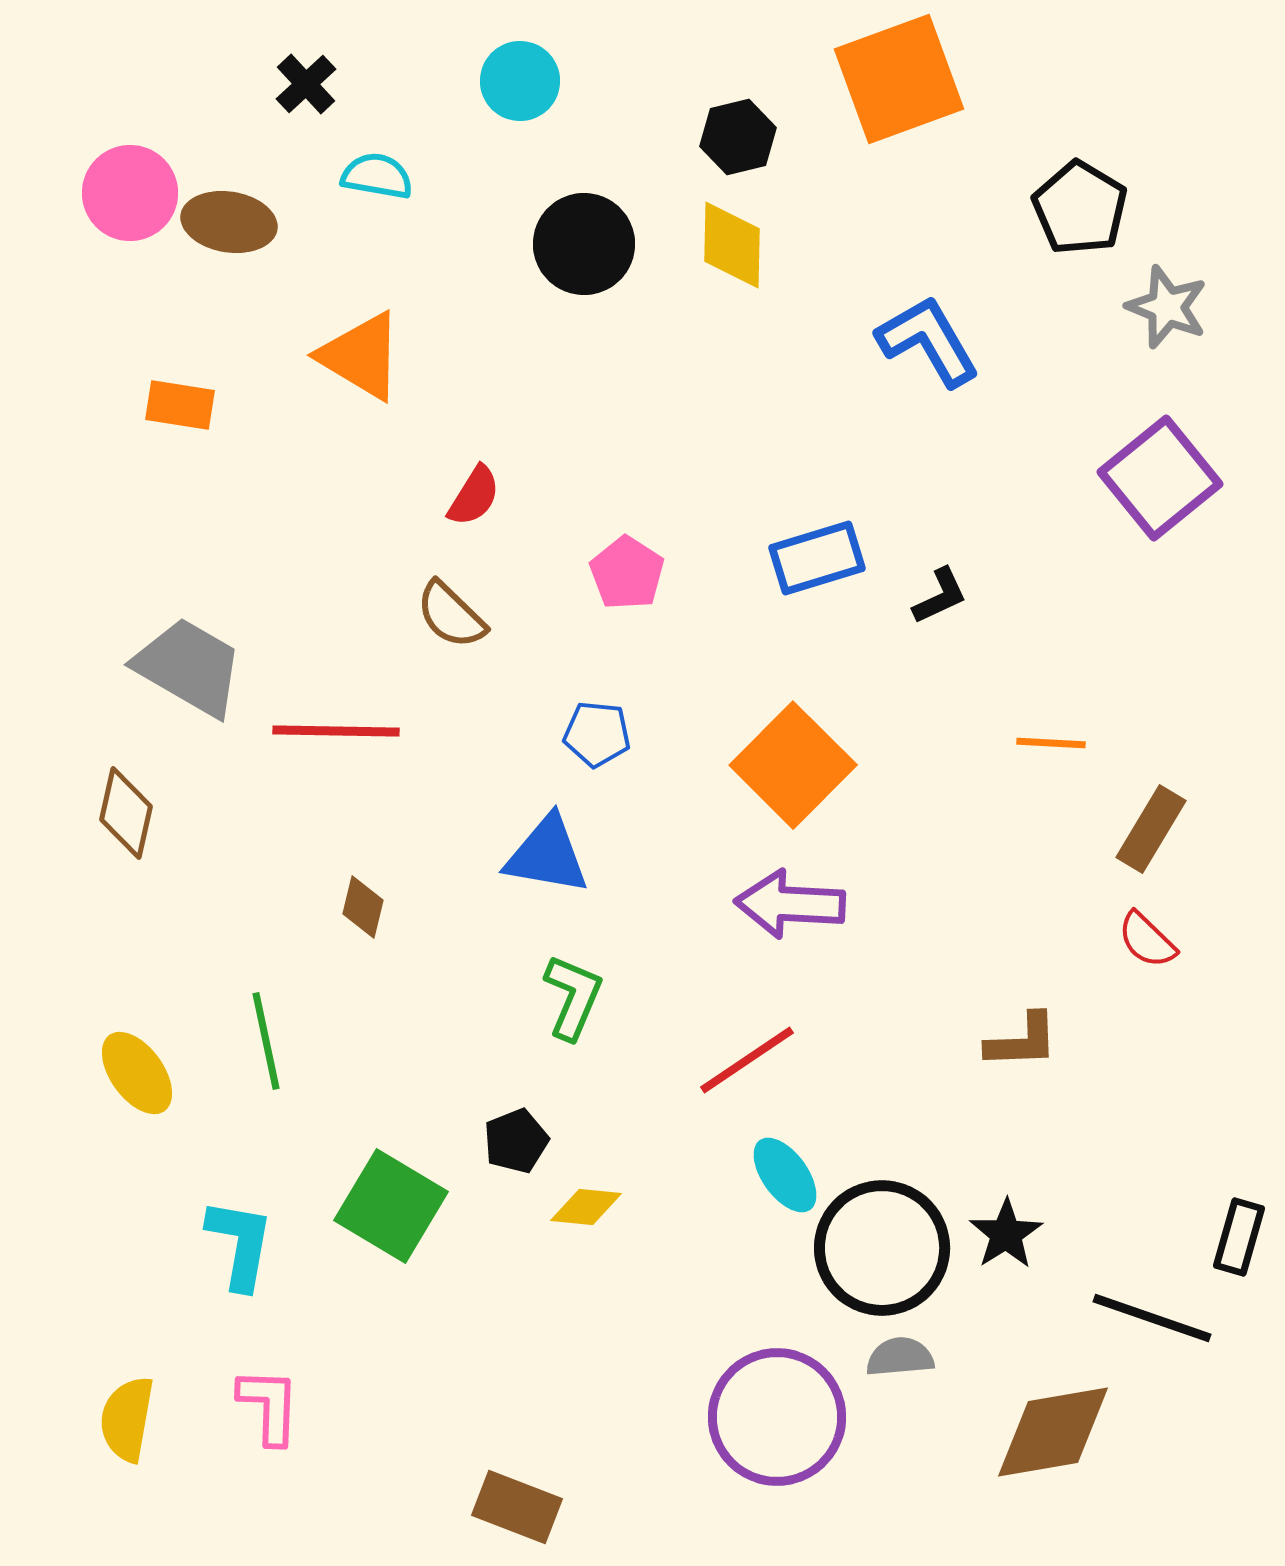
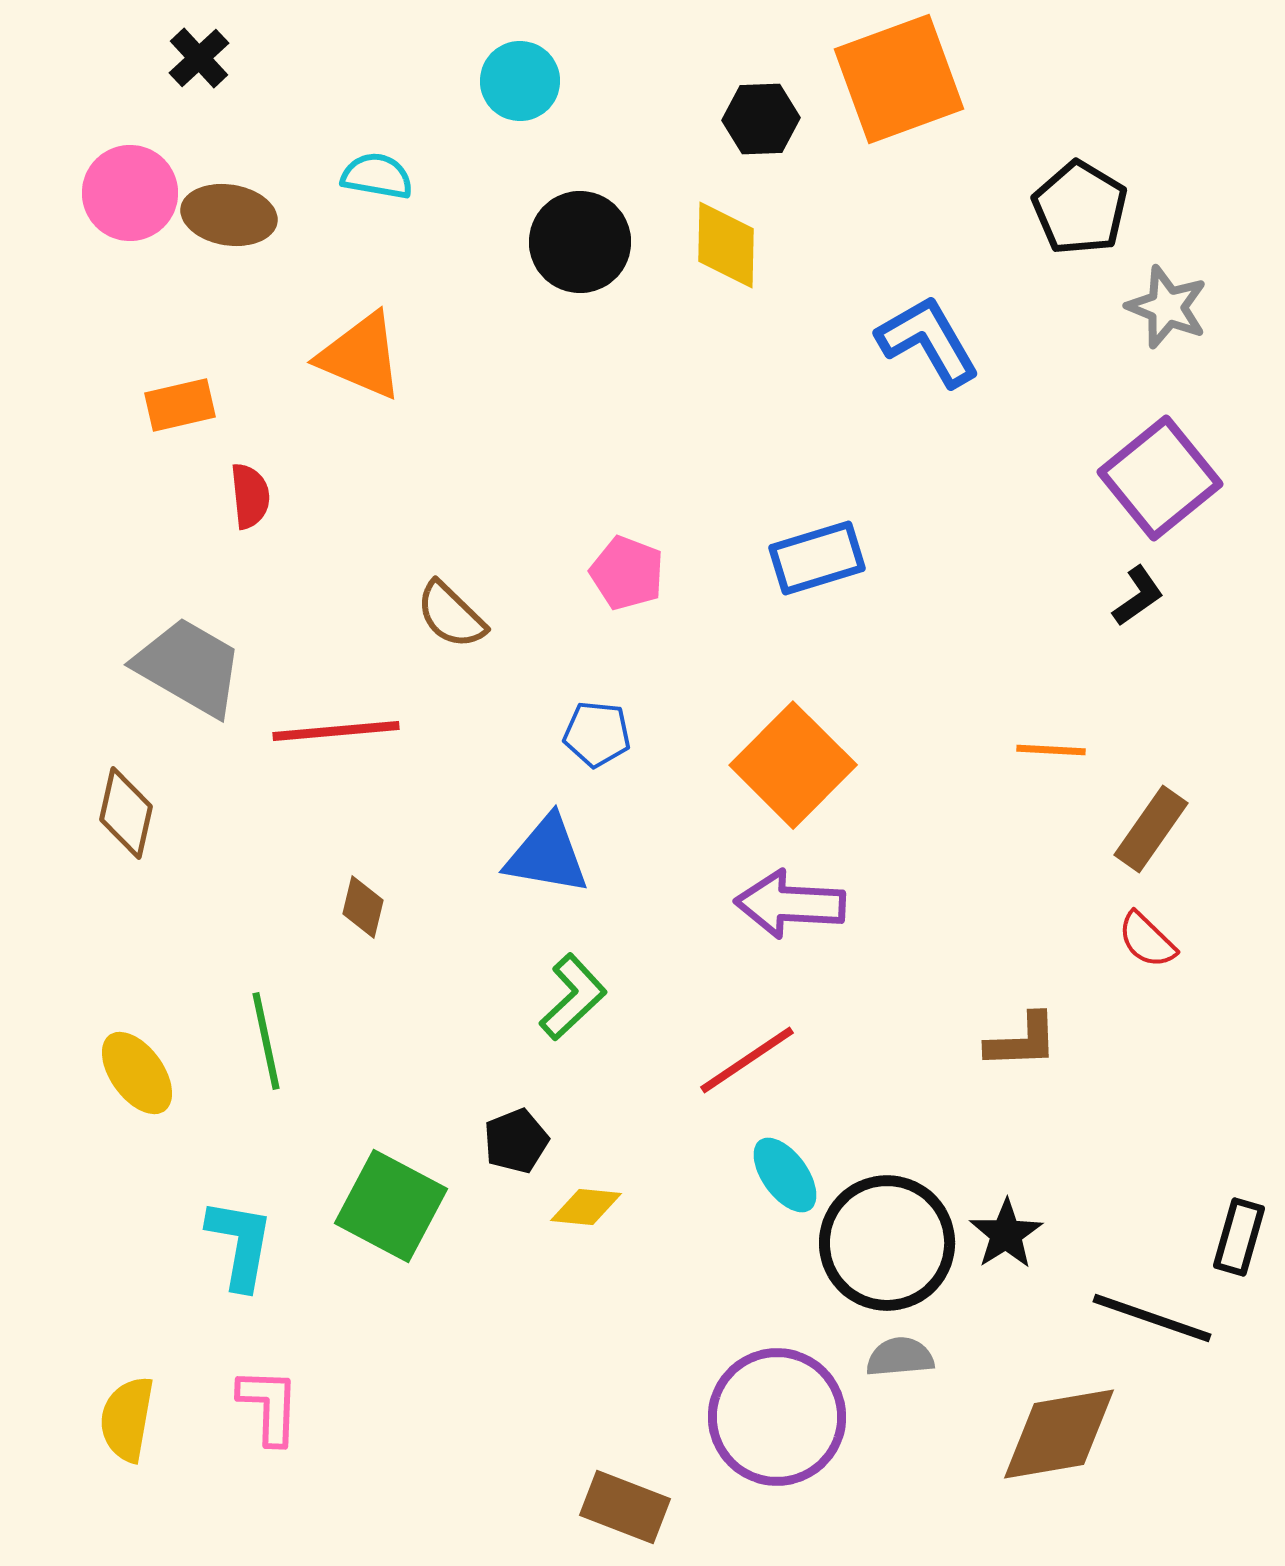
black cross at (306, 84): moved 107 px left, 26 px up
black hexagon at (738, 137): moved 23 px right, 18 px up; rotated 12 degrees clockwise
brown ellipse at (229, 222): moved 7 px up
black circle at (584, 244): moved 4 px left, 2 px up
yellow diamond at (732, 245): moved 6 px left
orange triangle at (361, 356): rotated 8 degrees counterclockwise
orange rectangle at (180, 405): rotated 22 degrees counterclockwise
red semicircle at (474, 496): moved 224 px left; rotated 38 degrees counterclockwise
pink pentagon at (627, 573): rotated 12 degrees counterclockwise
black L-shape at (940, 596): moved 198 px right; rotated 10 degrees counterclockwise
red line at (336, 731): rotated 6 degrees counterclockwise
orange line at (1051, 743): moved 7 px down
brown rectangle at (1151, 829): rotated 4 degrees clockwise
green L-shape at (573, 997): rotated 24 degrees clockwise
green square at (391, 1206): rotated 3 degrees counterclockwise
black circle at (882, 1248): moved 5 px right, 5 px up
brown diamond at (1053, 1432): moved 6 px right, 2 px down
brown rectangle at (517, 1507): moved 108 px right
